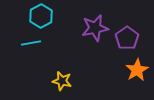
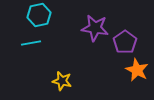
cyan hexagon: moved 2 px left, 1 px up; rotated 15 degrees clockwise
purple star: rotated 20 degrees clockwise
purple pentagon: moved 2 px left, 4 px down
orange star: rotated 15 degrees counterclockwise
